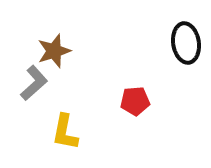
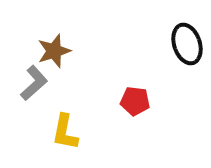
black ellipse: moved 1 px right, 1 px down; rotated 9 degrees counterclockwise
red pentagon: rotated 12 degrees clockwise
